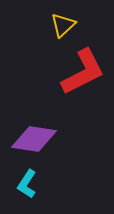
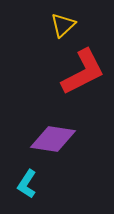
purple diamond: moved 19 px right
